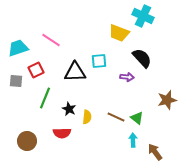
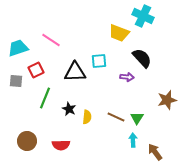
green triangle: rotated 24 degrees clockwise
red semicircle: moved 1 px left, 12 px down
